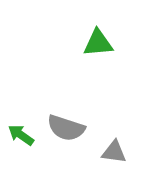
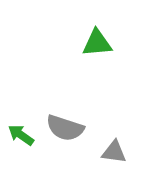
green triangle: moved 1 px left
gray semicircle: moved 1 px left
